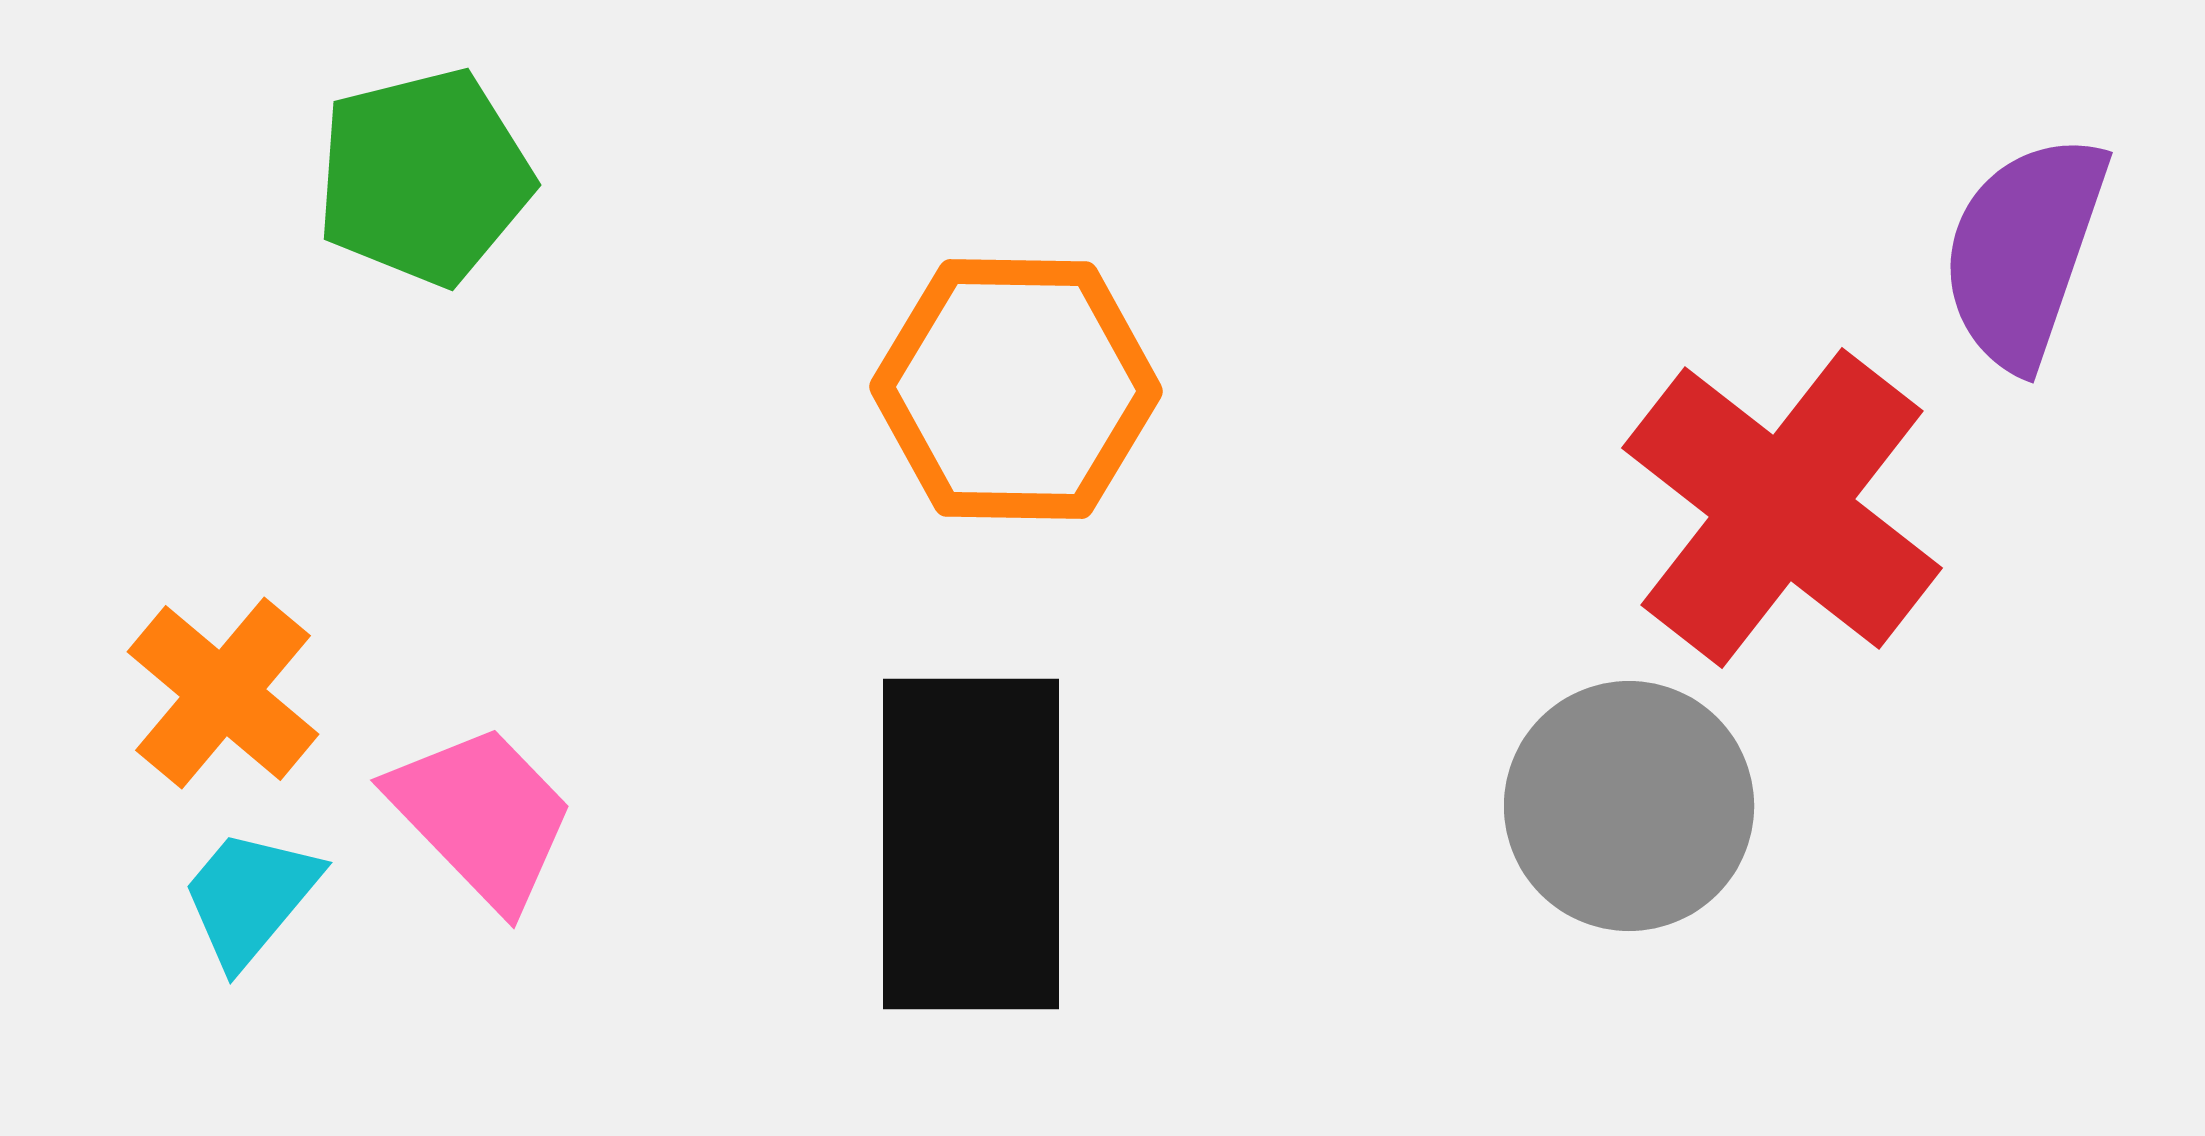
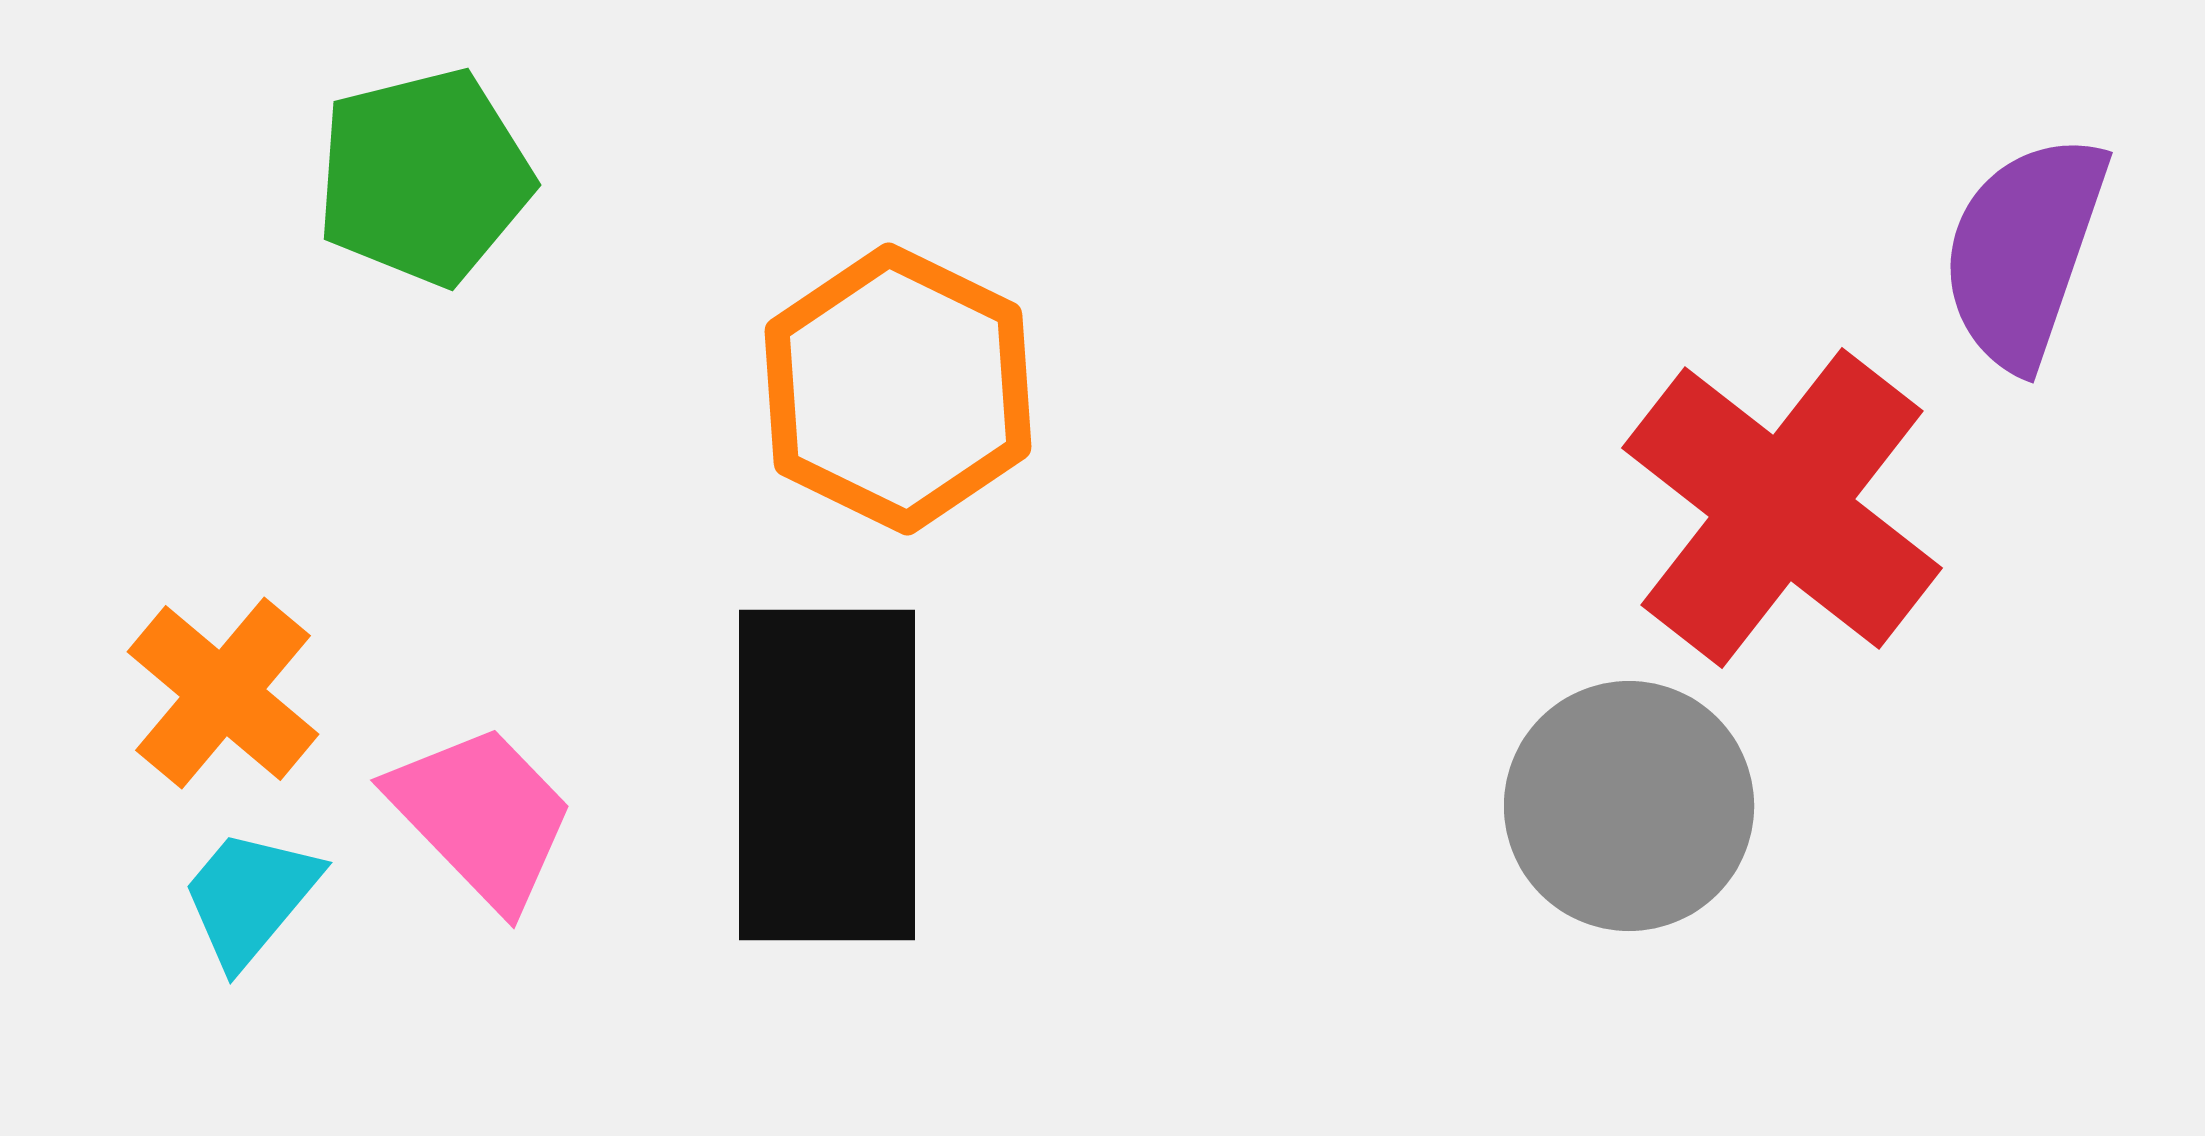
orange hexagon: moved 118 px left; rotated 25 degrees clockwise
black rectangle: moved 144 px left, 69 px up
